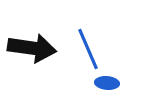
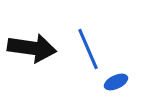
blue ellipse: moved 9 px right, 1 px up; rotated 30 degrees counterclockwise
